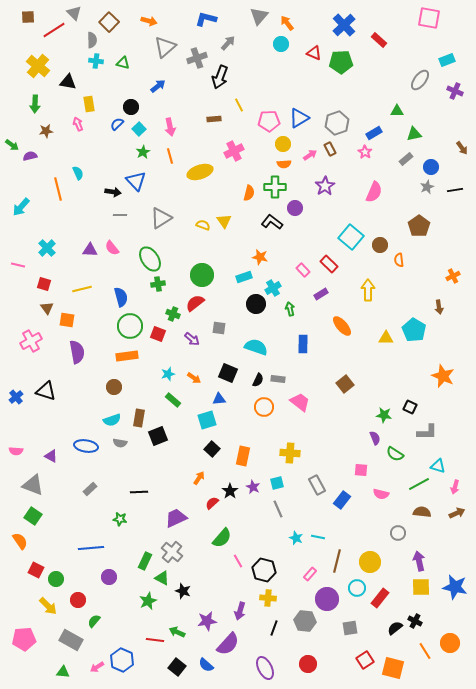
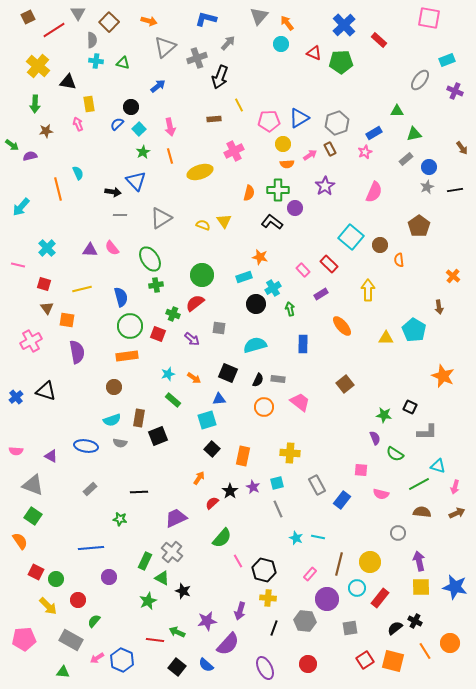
gray triangle at (74, 13): moved 4 px right; rotated 14 degrees clockwise
brown square at (28, 17): rotated 24 degrees counterclockwise
pink star at (365, 152): rotated 16 degrees clockwise
orange semicircle at (284, 164): moved 3 px right
blue circle at (431, 167): moved 2 px left
green cross at (275, 187): moved 3 px right, 3 px down
orange cross at (453, 276): rotated 24 degrees counterclockwise
green cross at (158, 284): moved 2 px left, 1 px down
cyan semicircle at (256, 347): moved 1 px left, 2 px up; rotated 35 degrees counterclockwise
brown line at (337, 561): moved 2 px right, 3 px down
red square at (36, 570): moved 2 px down
pink arrow at (97, 667): moved 9 px up
orange square at (393, 668): moved 7 px up
